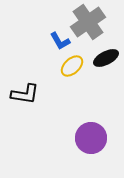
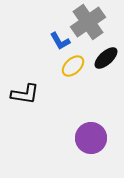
black ellipse: rotated 15 degrees counterclockwise
yellow ellipse: moved 1 px right
